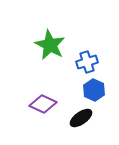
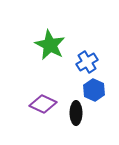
blue cross: rotated 15 degrees counterclockwise
black ellipse: moved 5 px left, 5 px up; rotated 55 degrees counterclockwise
